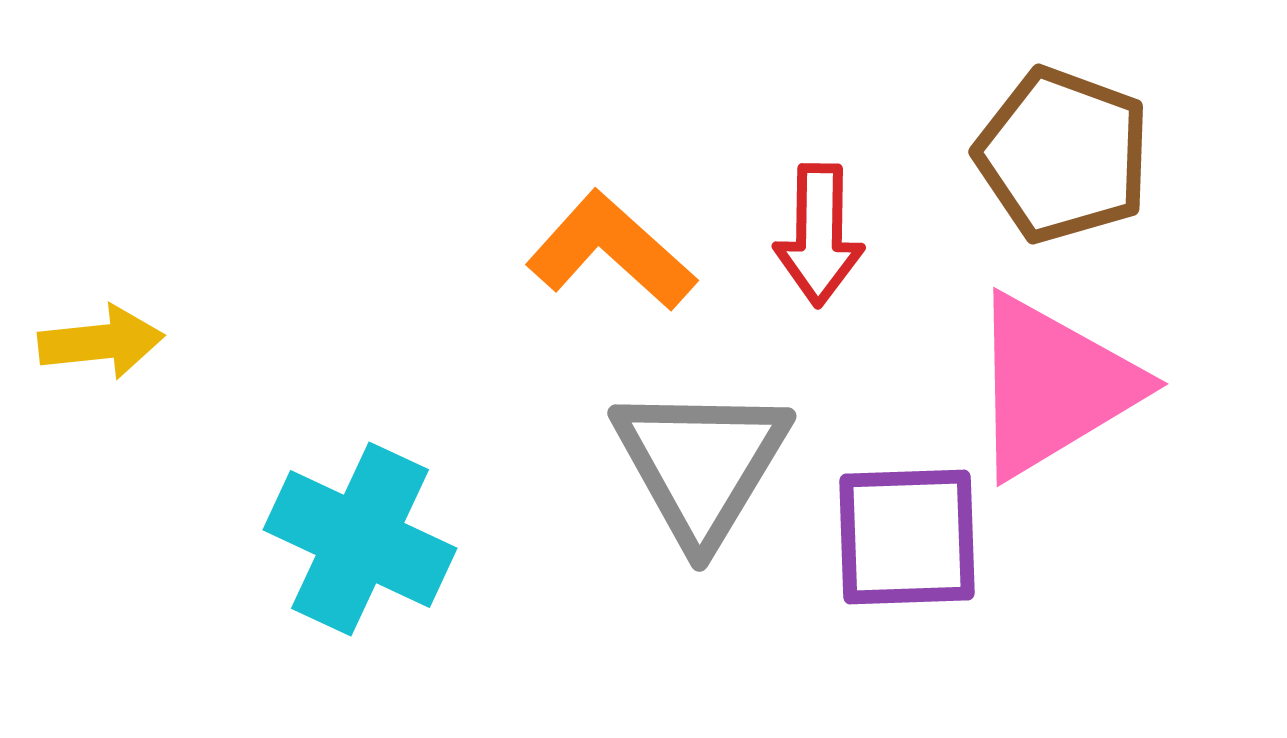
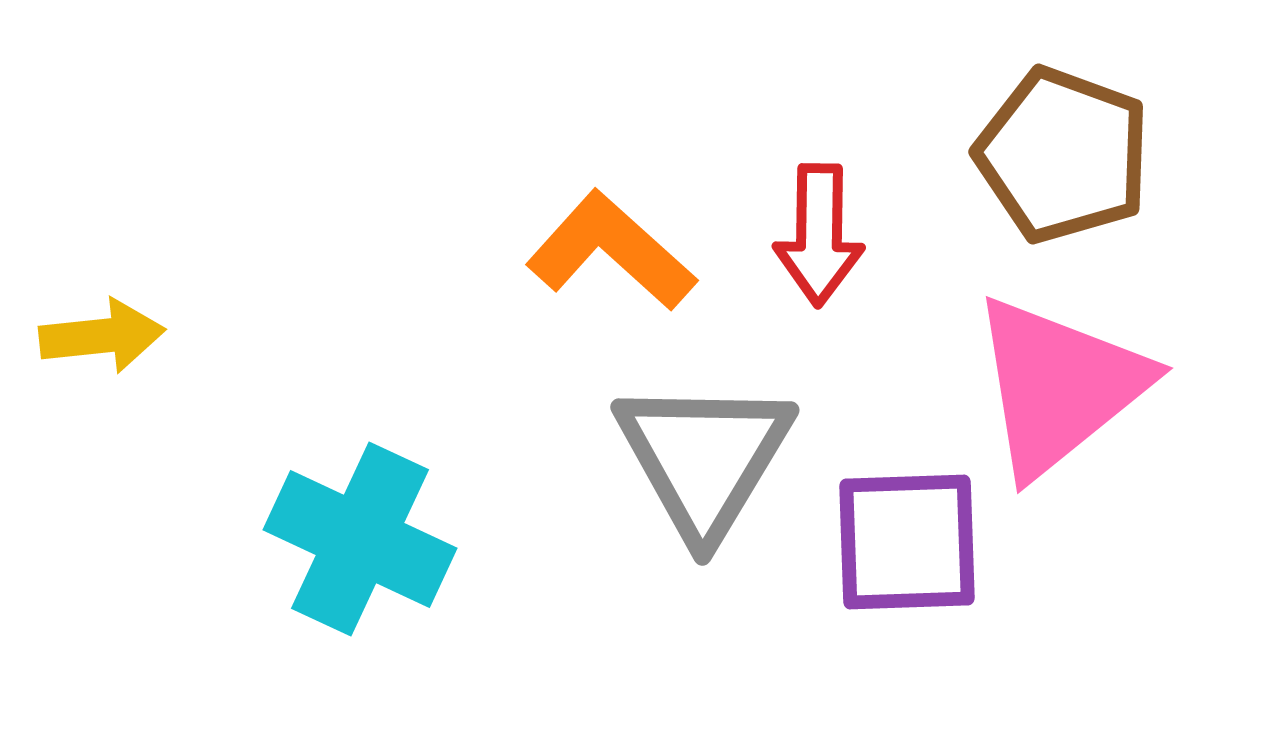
yellow arrow: moved 1 px right, 6 px up
pink triangle: moved 6 px right; rotated 8 degrees counterclockwise
gray triangle: moved 3 px right, 6 px up
purple square: moved 5 px down
